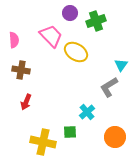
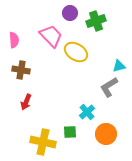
cyan triangle: moved 2 px left, 1 px down; rotated 40 degrees clockwise
orange circle: moved 9 px left, 3 px up
